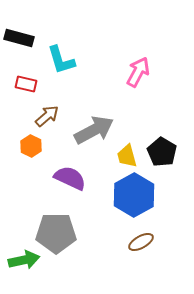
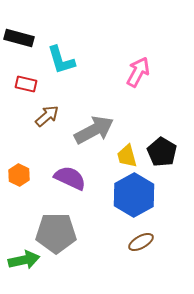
orange hexagon: moved 12 px left, 29 px down
